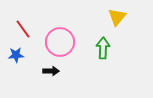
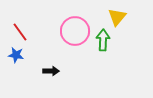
red line: moved 3 px left, 3 px down
pink circle: moved 15 px right, 11 px up
green arrow: moved 8 px up
blue star: rotated 14 degrees clockwise
